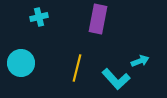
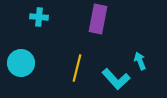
cyan cross: rotated 18 degrees clockwise
cyan arrow: rotated 90 degrees counterclockwise
